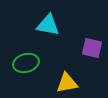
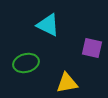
cyan triangle: rotated 15 degrees clockwise
